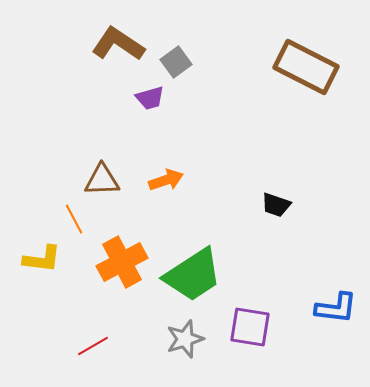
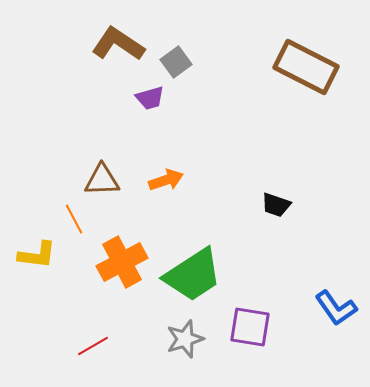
yellow L-shape: moved 5 px left, 4 px up
blue L-shape: rotated 48 degrees clockwise
